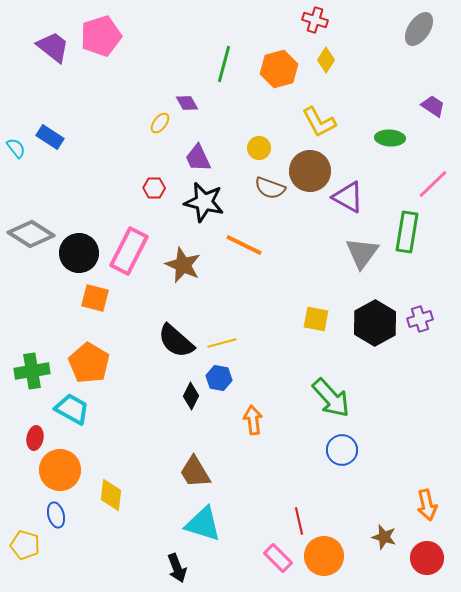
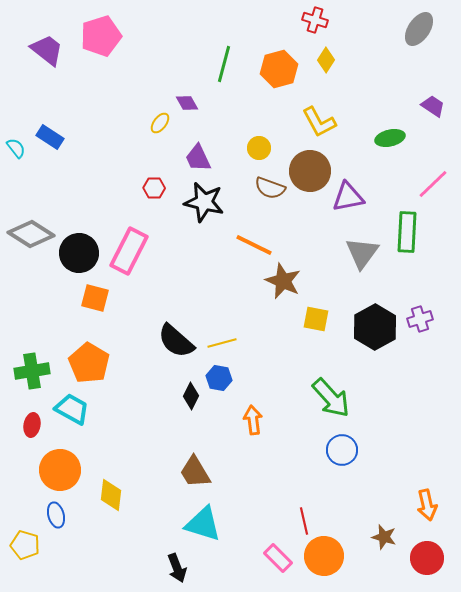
purple trapezoid at (53, 47): moved 6 px left, 3 px down
green ellipse at (390, 138): rotated 16 degrees counterclockwise
purple triangle at (348, 197): rotated 40 degrees counterclockwise
green rectangle at (407, 232): rotated 6 degrees counterclockwise
orange line at (244, 245): moved 10 px right
brown star at (183, 265): moved 100 px right, 16 px down
black hexagon at (375, 323): moved 4 px down
red ellipse at (35, 438): moved 3 px left, 13 px up
red line at (299, 521): moved 5 px right
